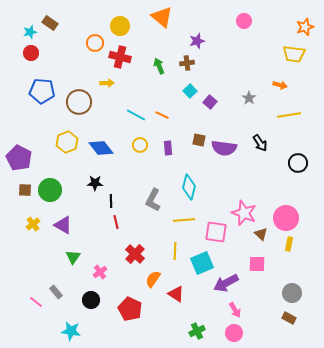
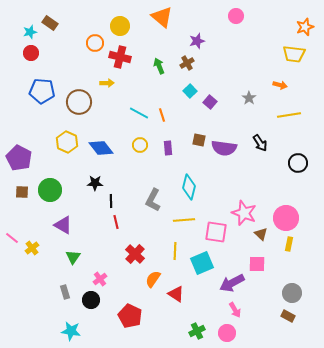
pink circle at (244, 21): moved 8 px left, 5 px up
brown cross at (187, 63): rotated 24 degrees counterclockwise
cyan line at (136, 115): moved 3 px right, 2 px up
orange line at (162, 115): rotated 48 degrees clockwise
yellow hexagon at (67, 142): rotated 15 degrees counterclockwise
brown square at (25, 190): moved 3 px left, 2 px down
yellow cross at (33, 224): moved 1 px left, 24 px down
pink cross at (100, 272): moved 7 px down
purple arrow at (226, 283): moved 6 px right
gray rectangle at (56, 292): moved 9 px right; rotated 24 degrees clockwise
pink line at (36, 302): moved 24 px left, 64 px up
red pentagon at (130, 309): moved 7 px down
brown rectangle at (289, 318): moved 1 px left, 2 px up
pink circle at (234, 333): moved 7 px left
